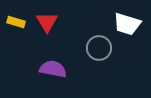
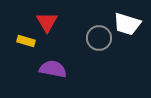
yellow rectangle: moved 10 px right, 19 px down
gray circle: moved 10 px up
